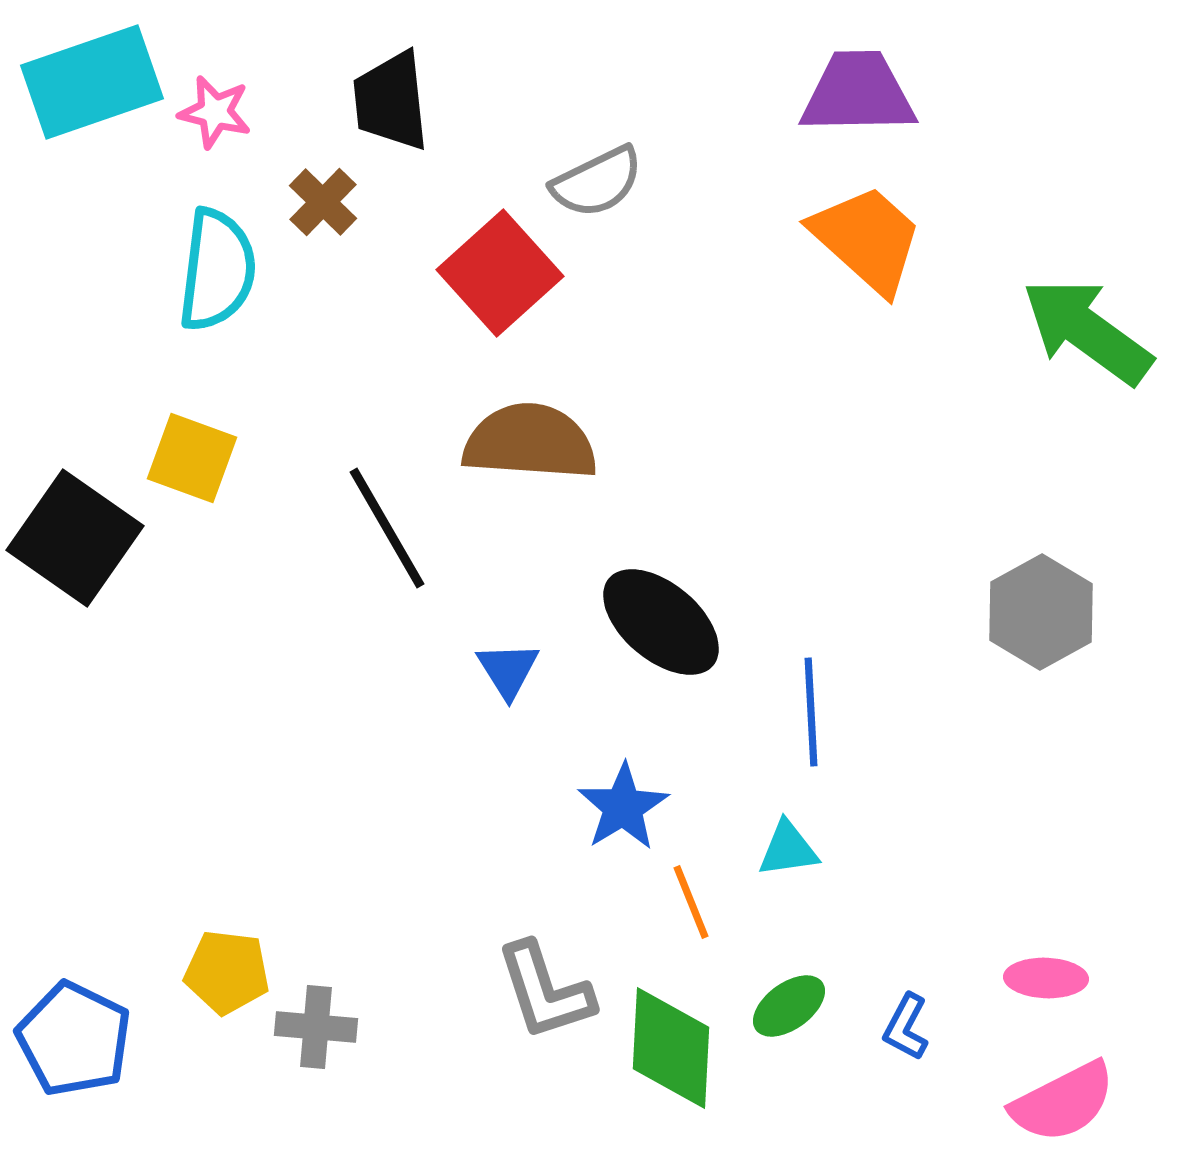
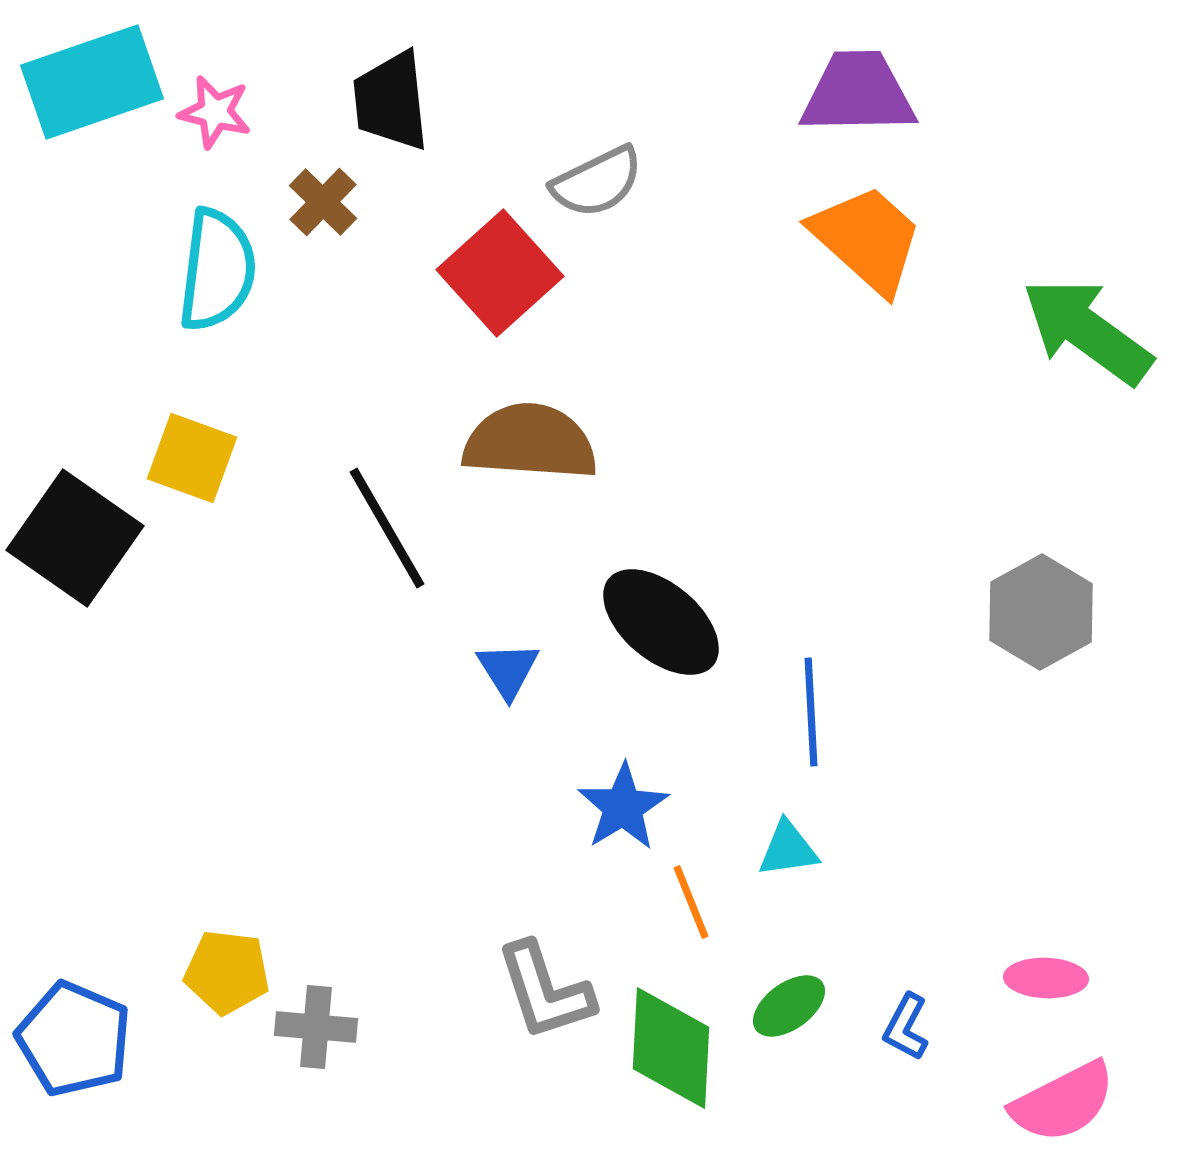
blue pentagon: rotated 3 degrees counterclockwise
